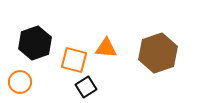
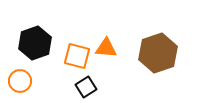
orange square: moved 3 px right, 4 px up
orange circle: moved 1 px up
